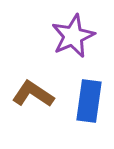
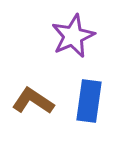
brown L-shape: moved 7 px down
